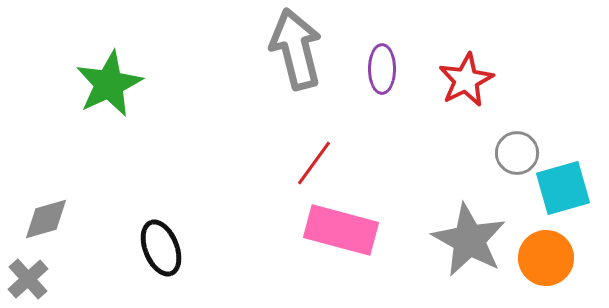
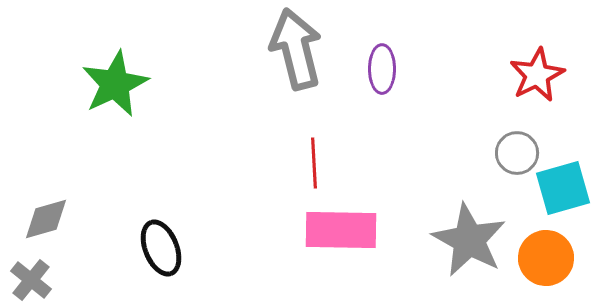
red star: moved 71 px right, 5 px up
green star: moved 6 px right
red line: rotated 39 degrees counterclockwise
pink rectangle: rotated 14 degrees counterclockwise
gray cross: moved 3 px right, 1 px down; rotated 9 degrees counterclockwise
